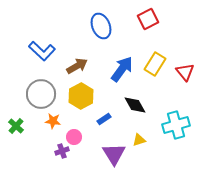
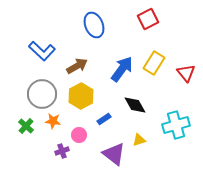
blue ellipse: moved 7 px left, 1 px up
yellow rectangle: moved 1 px left, 1 px up
red triangle: moved 1 px right, 1 px down
gray circle: moved 1 px right
green cross: moved 10 px right
pink circle: moved 5 px right, 2 px up
purple triangle: rotated 20 degrees counterclockwise
